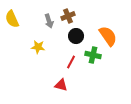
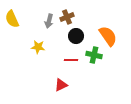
brown cross: moved 1 px left, 1 px down
gray arrow: rotated 32 degrees clockwise
green cross: moved 1 px right
red line: moved 2 px up; rotated 64 degrees clockwise
red triangle: rotated 40 degrees counterclockwise
